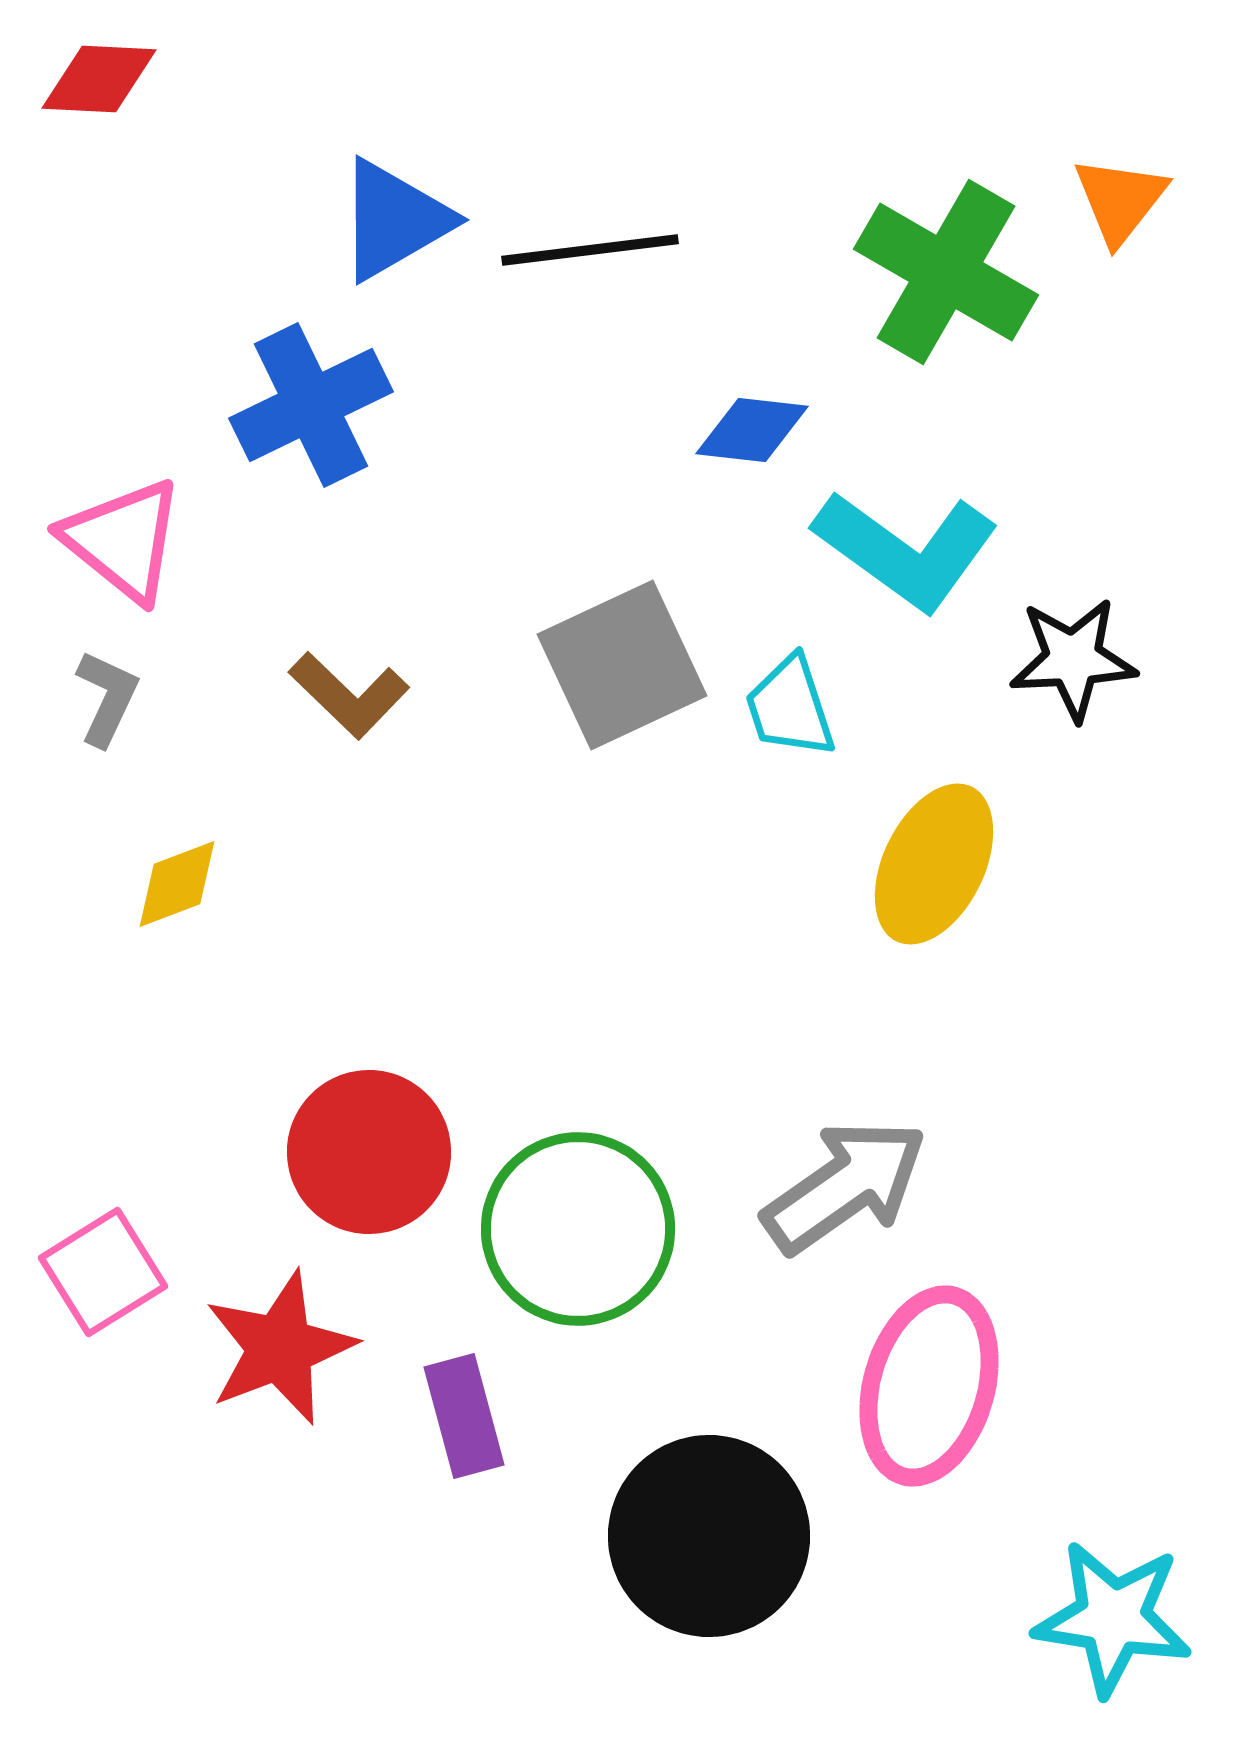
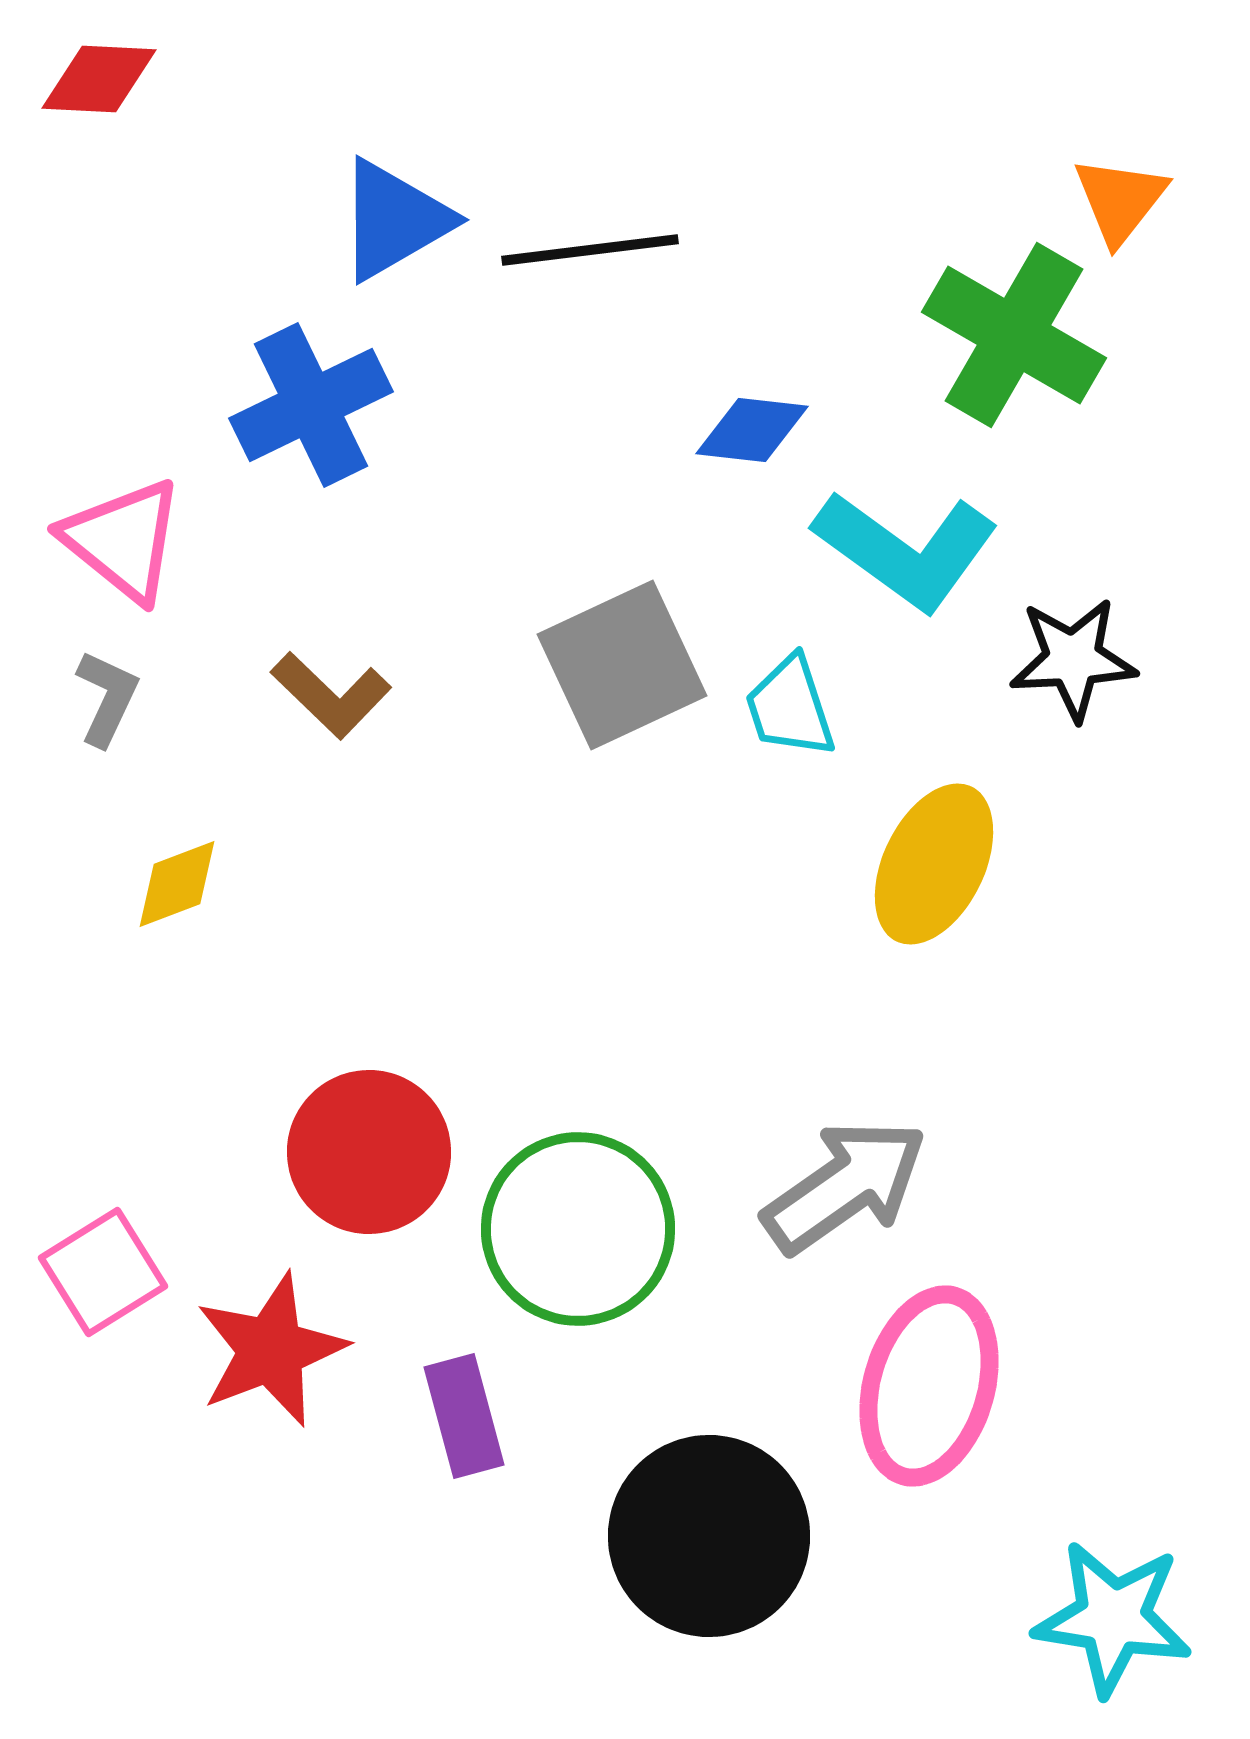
green cross: moved 68 px right, 63 px down
brown L-shape: moved 18 px left
red star: moved 9 px left, 2 px down
